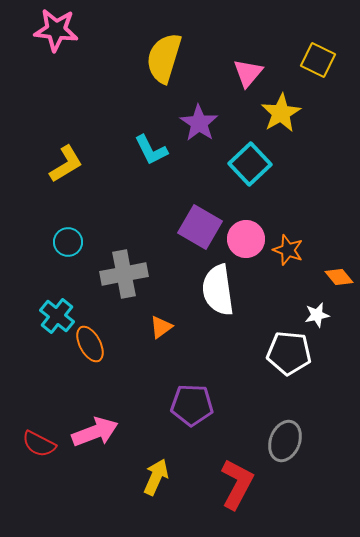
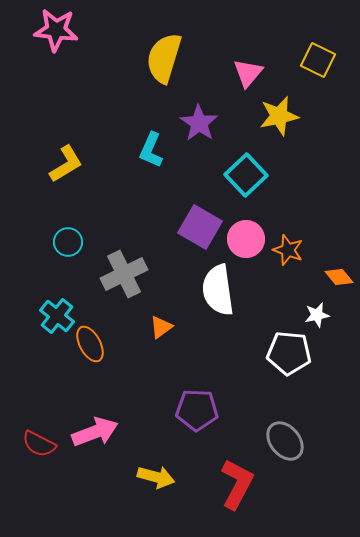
yellow star: moved 2 px left, 3 px down; rotated 18 degrees clockwise
cyan L-shape: rotated 51 degrees clockwise
cyan square: moved 4 px left, 11 px down
gray cross: rotated 15 degrees counterclockwise
purple pentagon: moved 5 px right, 5 px down
gray ellipse: rotated 60 degrees counterclockwise
yellow arrow: rotated 81 degrees clockwise
